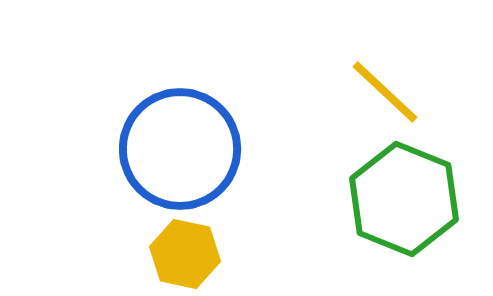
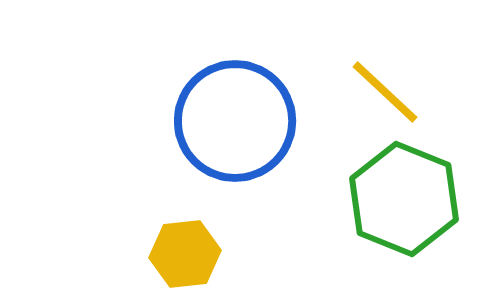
blue circle: moved 55 px right, 28 px up
yellow hexagon: rotated 18 degrees counterclockwise
